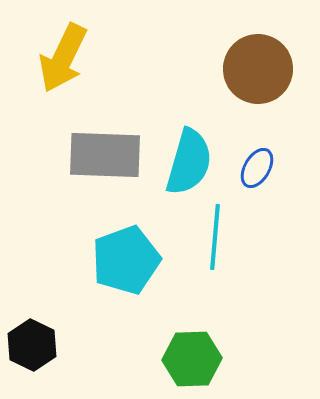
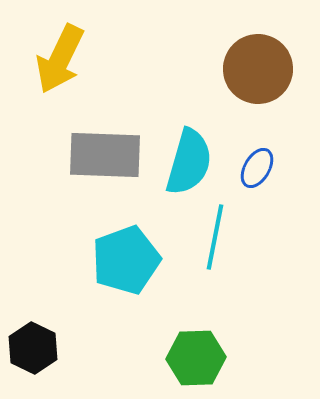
yellow arrow: moved 3 px left, 1 px down
cyan line: rotated 6 degrees clockwise
black hexagon: moved 1 px right, 3 px down
green hexagon: moved 4 px right, 1 px up
